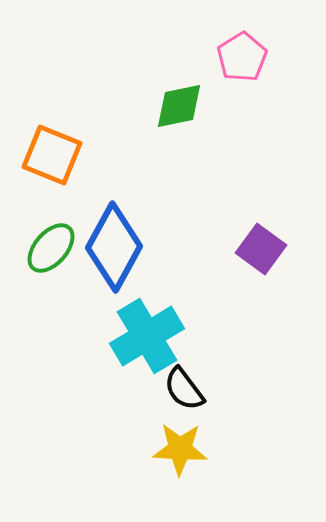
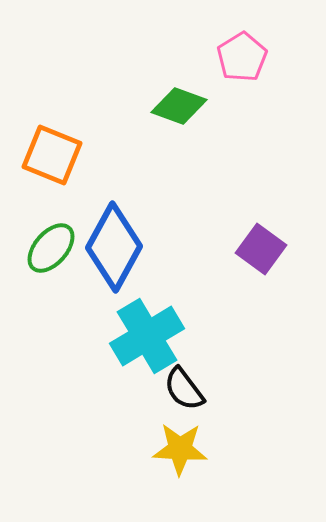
green diamond: rotated 32 degrees clockwise
